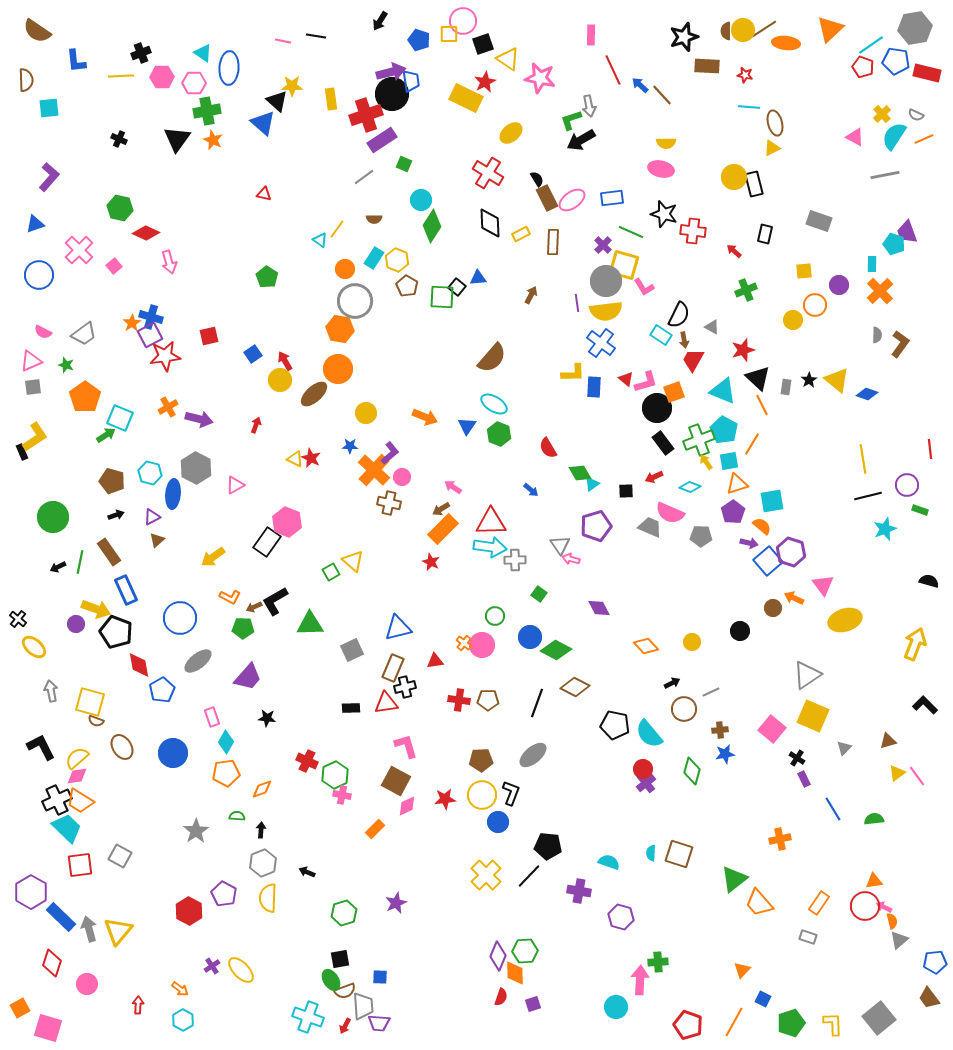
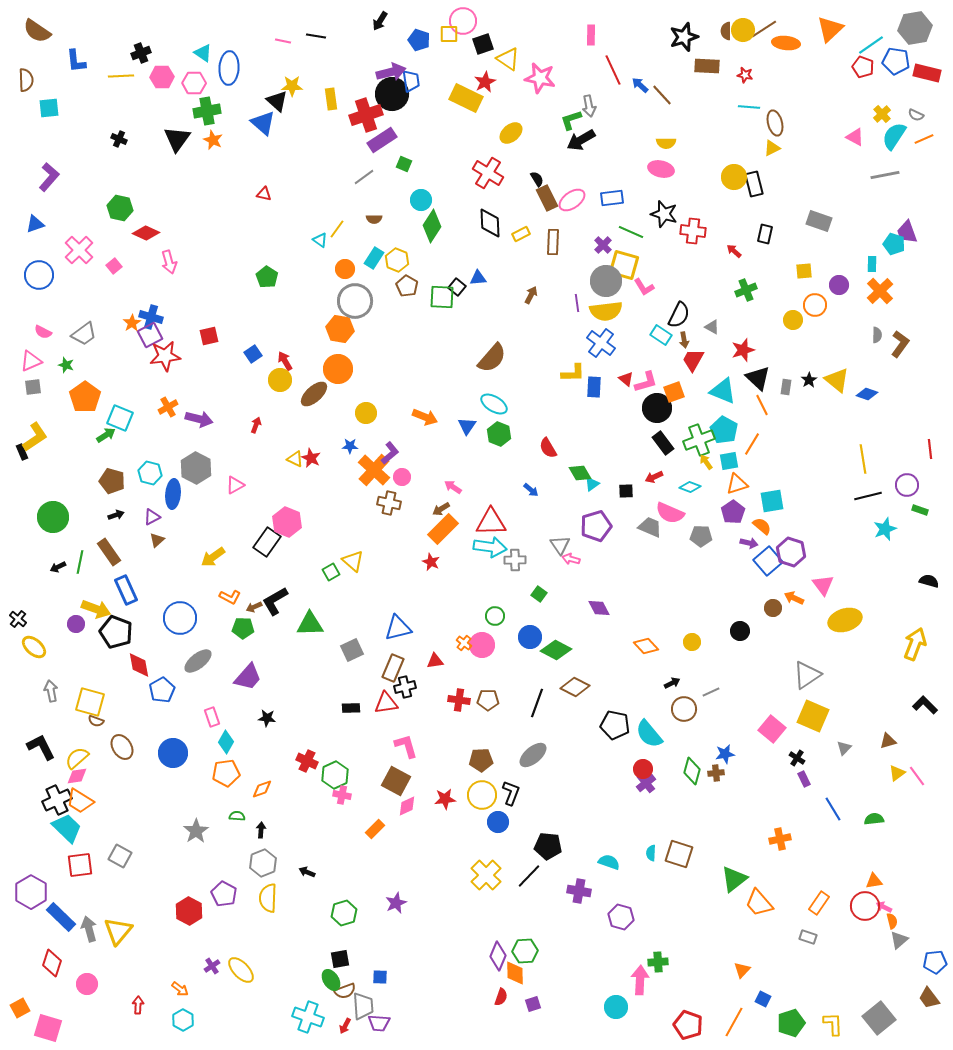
brown cross at (720, 730): moved 4 px left, 43 px down
